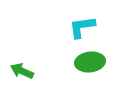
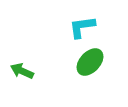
green ellipse: rotated 40 degrees counterclockwise
